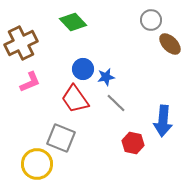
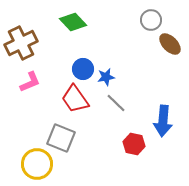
red hexagon: moved 1 px right, 1 px down
